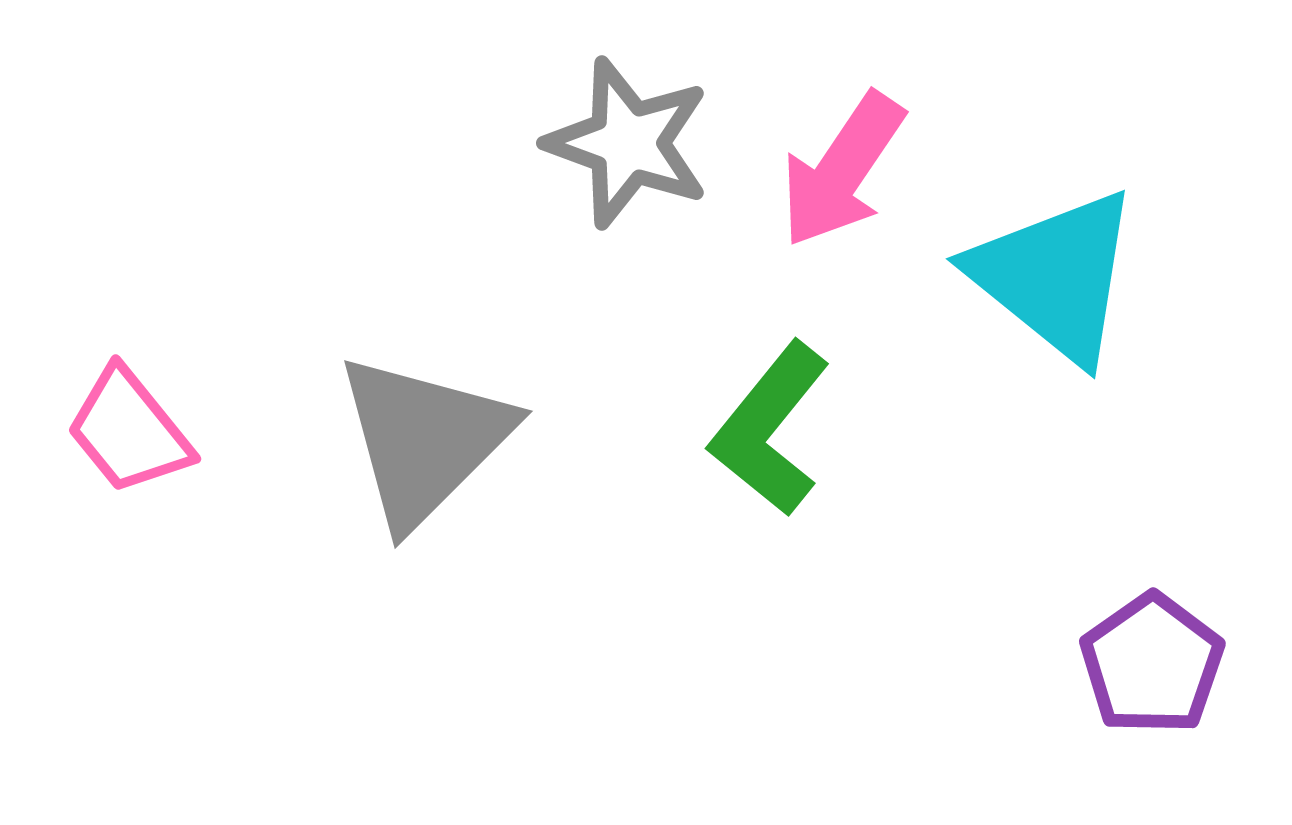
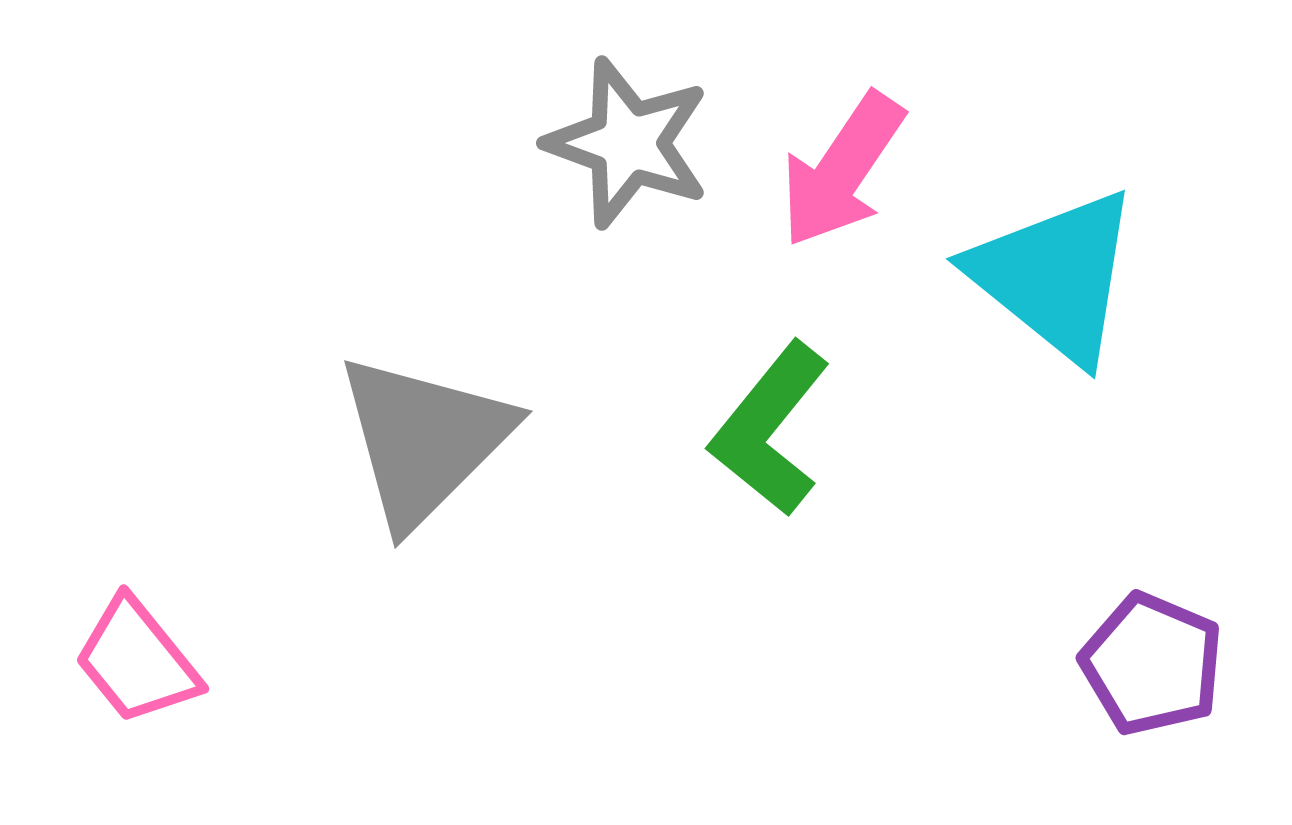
pink trapezoid: moved 8 px right, 230 px down
purple pentagon: rotated 14 degrees counterclockwise
